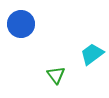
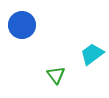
blue circle: moved 1 px right, 1 px down
